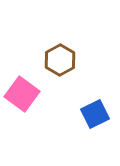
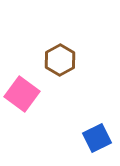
blue square: moved 2 px right, 24 px down
